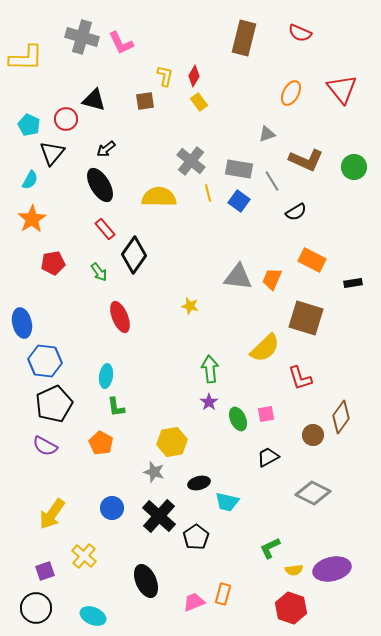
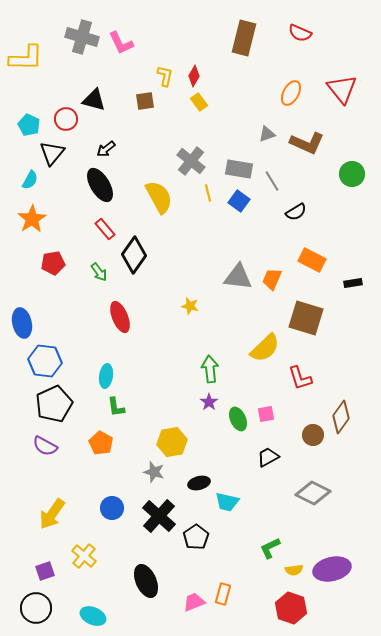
brown L-shape at (306, 160): moved 1 px right, 17 px up
green circle at (354, 167): moved 2 px left, 7 px down
yellow semicircle at (159, 197): rotated 60 degrees clockwise
